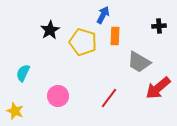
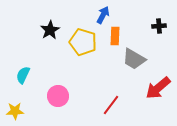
gray trapezoid: moved 5 px left, 3 px up
cyan semicircle: moved 2 px down
red line: moved 2 px right, 7 px down
yellow star: rotated 24 degrees counterclockwise
